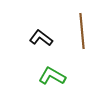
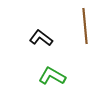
brown line: moved 3 px right, 5 px up
